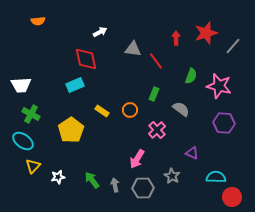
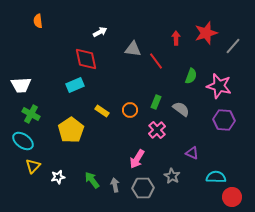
orange semicircle: rotated 88 degrees clockwise
green rectangle: moved 2 px right, 8 px down
purple hexagon: moved 3 px up
